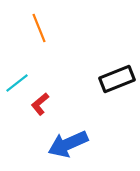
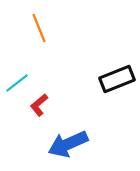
red L-shape: moved 1 px left, 1 px down
